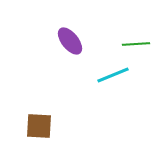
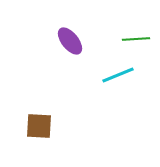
green line: moved 5 px up
cyan line: moved 5 px right
